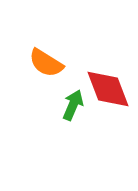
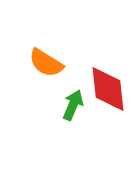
red diamond: rotated 15 degrees clockwise
